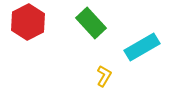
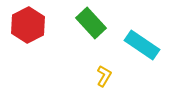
red hexagon: moved 3 px down
cyan rectangle: moved 2 px up; rotated 64 degrees clockwise
